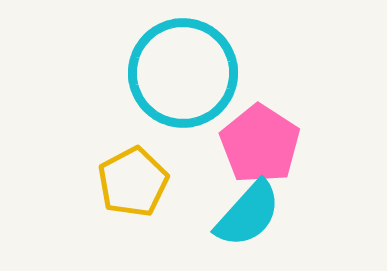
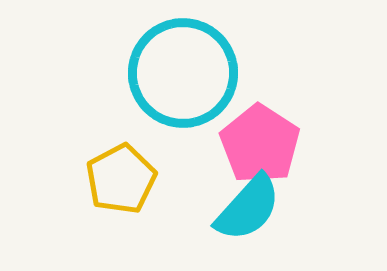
yellow pentagon: moved 12 px left, 3 px up
cyan semicircle: moved 6 px up
